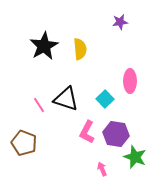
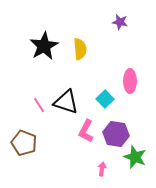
purple star: rotated 21 degrees clockwise
black triangle: moved 3 px down
pink L-shape: moved 1 px left, 1 px up
pink arrow: rotated 32 degrees clockwise
